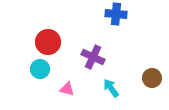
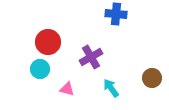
purple cross: moved 2 px left; rotated 35 degrees clockwise
